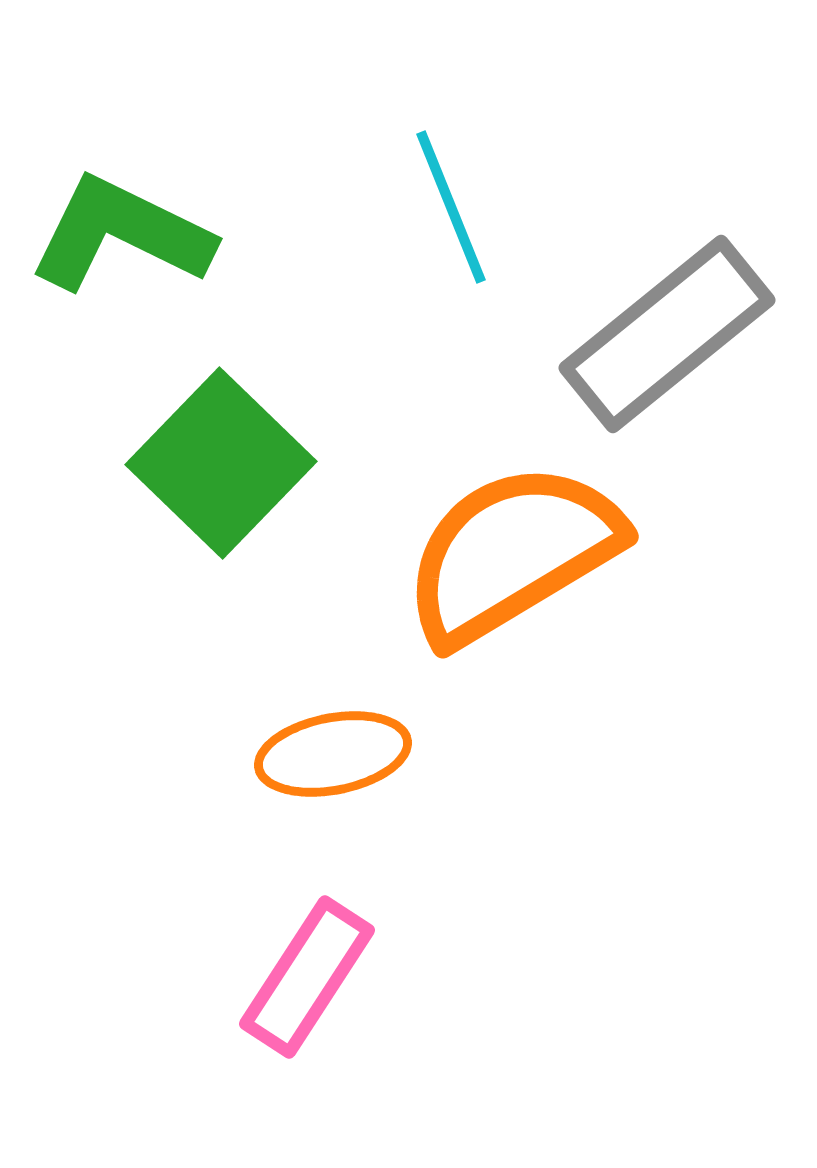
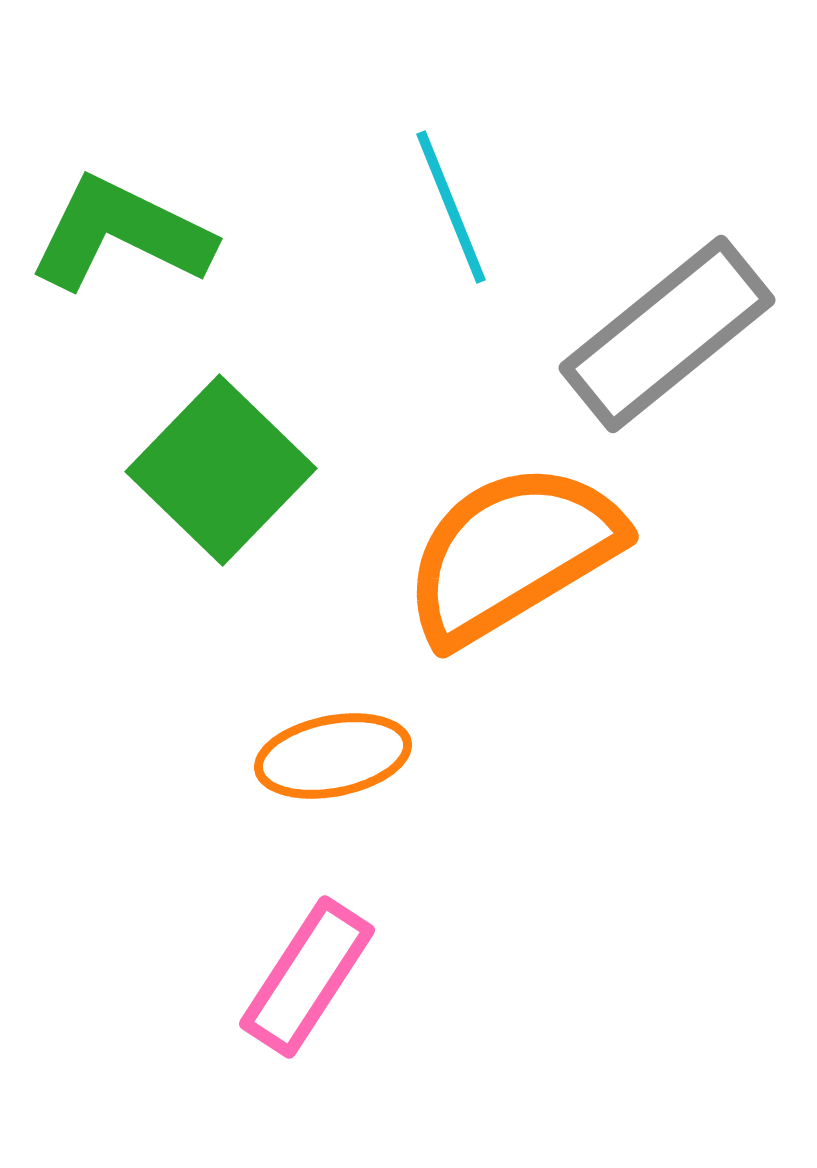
green square: moved 7 px down
orange ellipse: moved 2 px down
